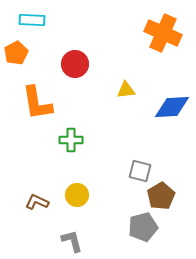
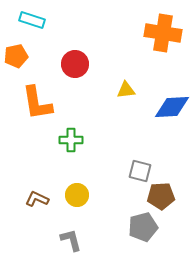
cyan rectangle: rotated 15 degrees clockwise
orange cross: rotated 15 degrees counterclockwise
orange pentagon: moved 3 px down; rotated 15 degrees clockwise
brown pentagon: rotated 28 degrees clockwise
brown L-shape: moved 3 px up
gray L-shape: moved 1 px left, 1 px up
